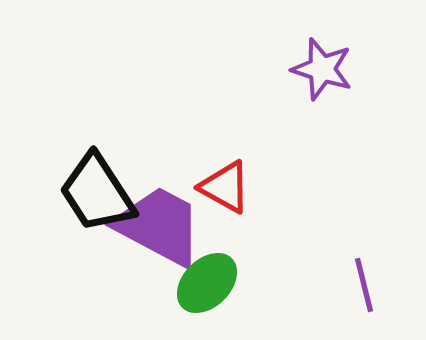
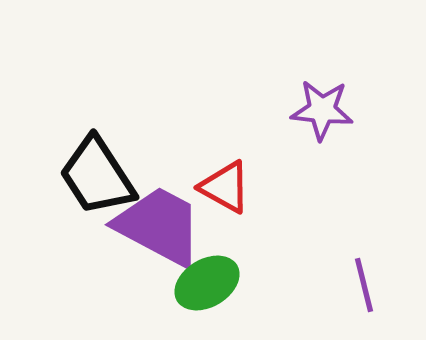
purple star: moved 41 px down; rotated 12 degrees counterclockwise
black trapezoid: moved 17 px up
green ellipse: rotated 14 degrees clockwise
